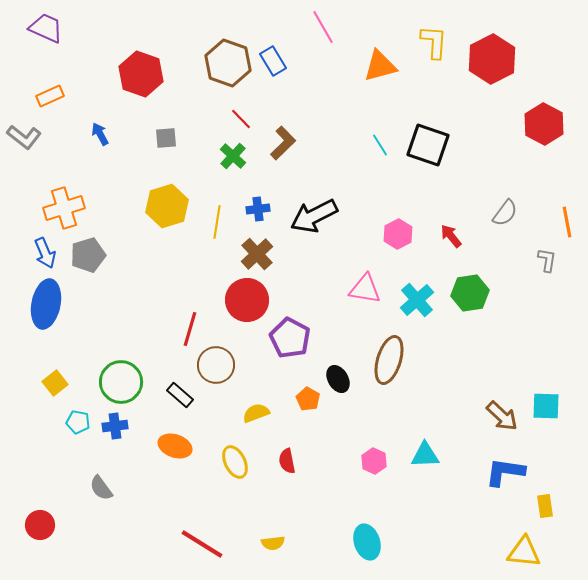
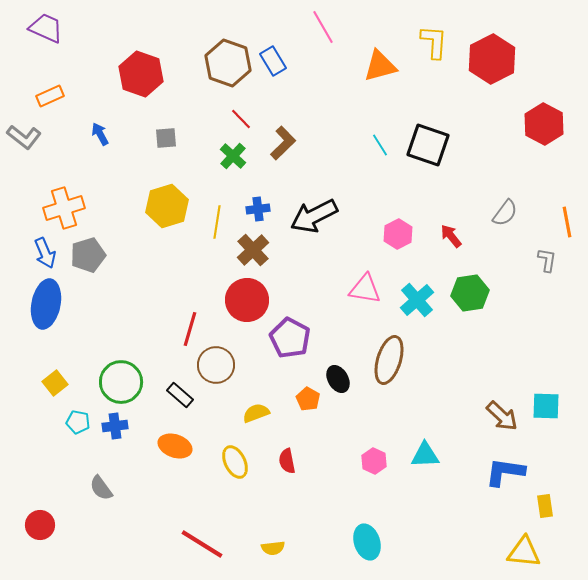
brown cross at (257, 254): moved 4 px left, 4 px up
yellow semicircle at (273, 543): moved 5 px down
